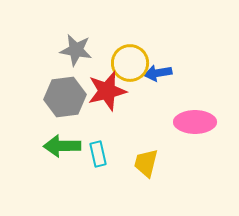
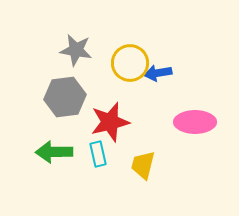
red star: moved 3 px right, 31 px down
green arrow: moved 8 px left, 6 px down
yellow trapezoid: moved 3 px left, 2 px down
